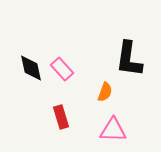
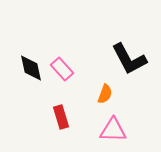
black L-shape: rotated 36 degrees counterclockwise
orange semicircle: moved 2 px down
